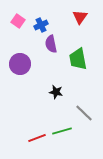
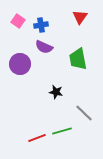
blue cross: rotated 16 degrees clockwise
purple semicircle: moved 7 px left, 3 px down; rotated 54 degrees counterclockwise
